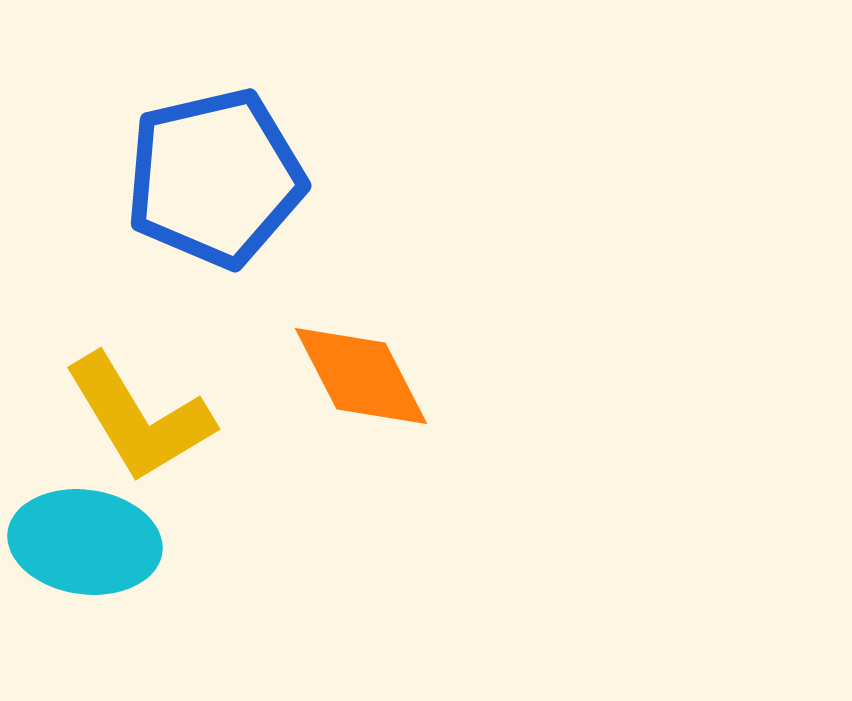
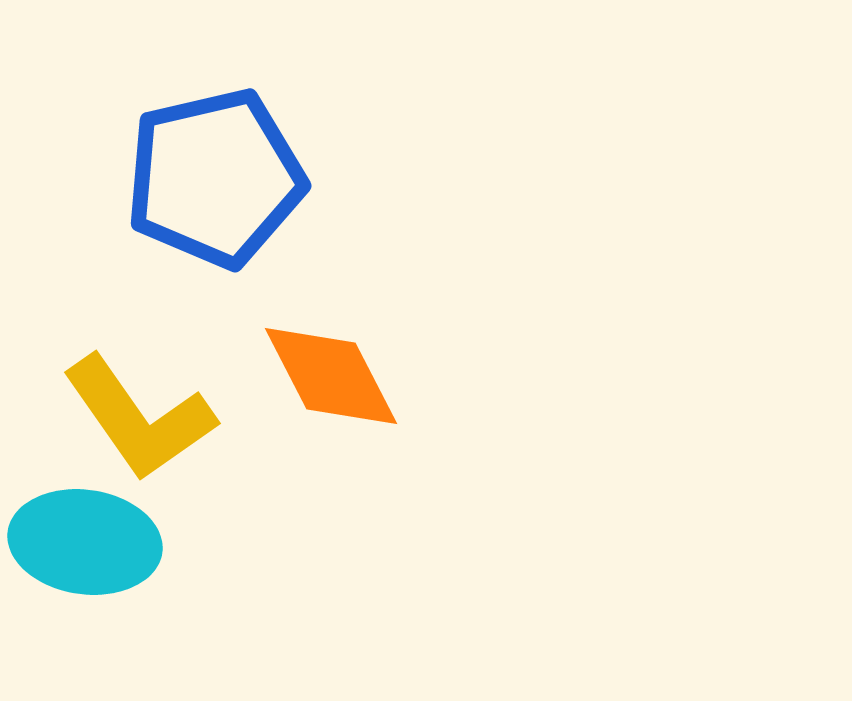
orange diamond: moved 30 px left
yellow L-shape: rotated 4 degrees counterclockwise
